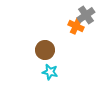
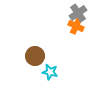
gray cross: moved 8 px left, 2 px up
brown circle: moved 10 px left, 6 px down
